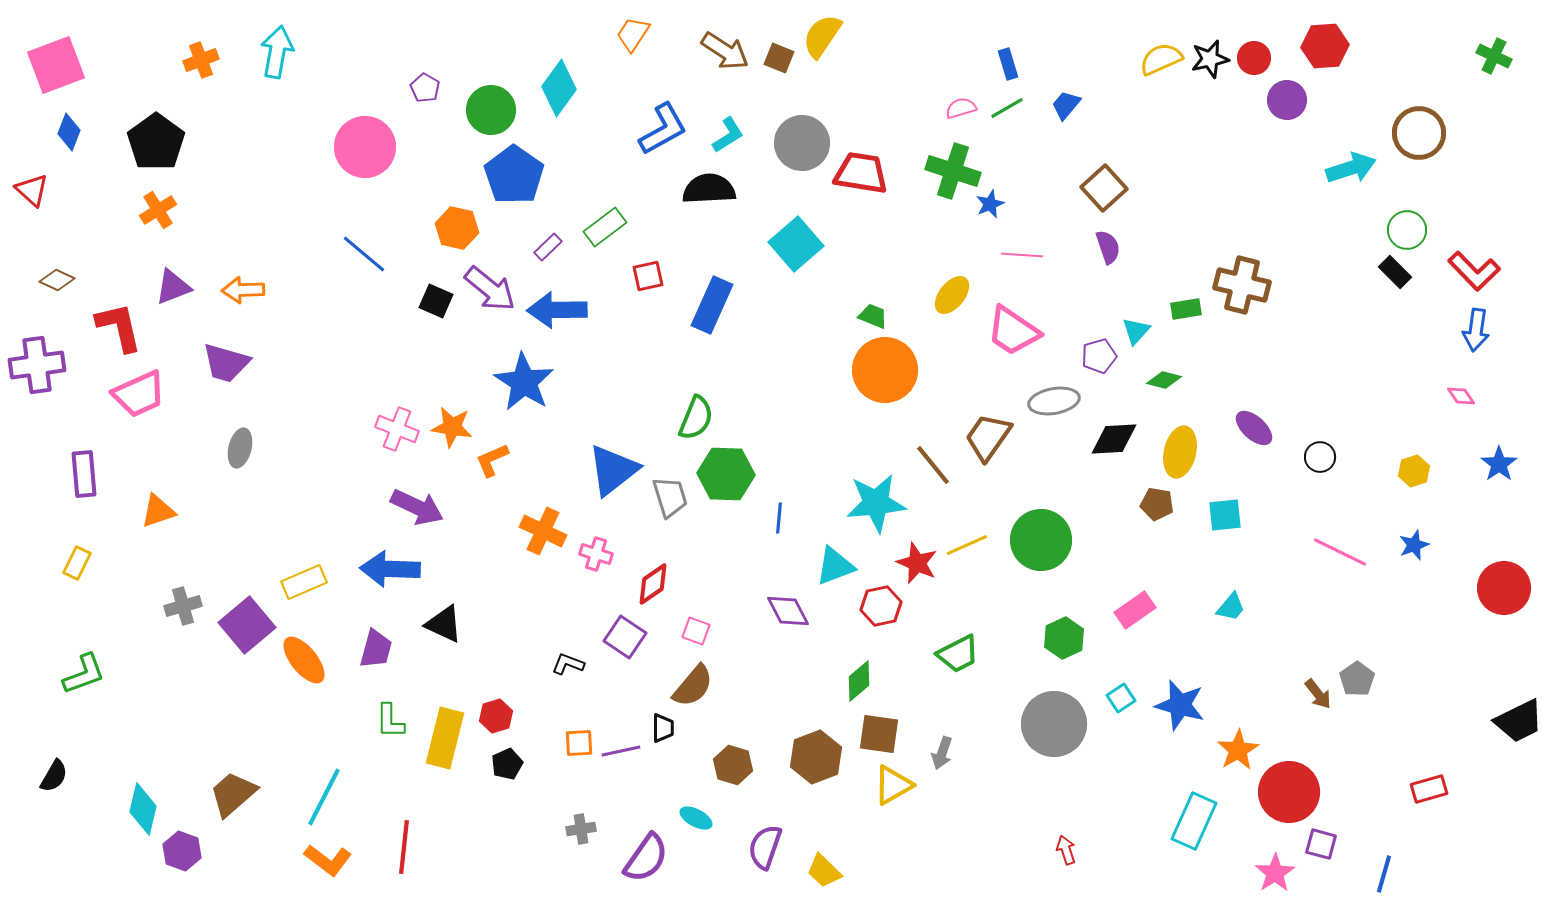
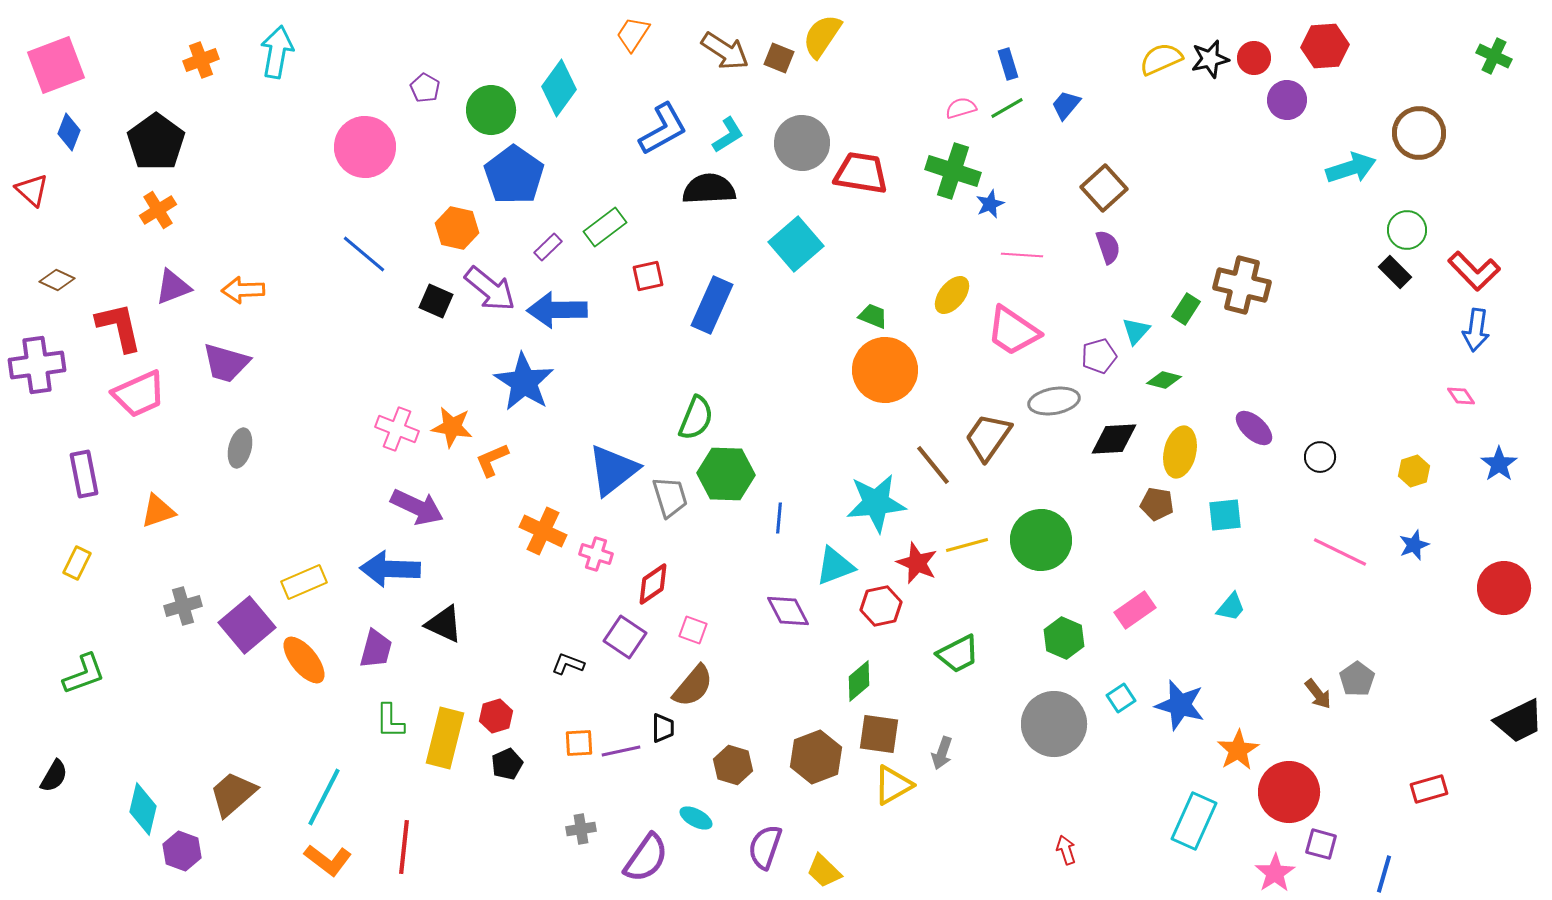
green rectangle at (1186, 309): rotated 48 degrees counterclockwise
purple rectangle at (84, 474): rotated 6 degrees counterclockwise
yellow line at (967, 545): rotated 9 degrees clockwise
pink square at (696, 631): moved 3 px left, 1 px up
green hexagon at (1064, 638): rotated 12 degrees counterclockwise
